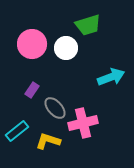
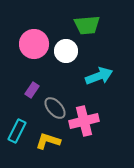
green trapezoid: moved 1 px left; rotated 12 degrees clockwise
pink circle: moved 2 px right
white circle: moved 3 px down
cyan arrow: moved 12 px left, 1 px up
pink cross: moved 1 px right, 2 px up
cyan rectangle: rotated 25 degrees counterclockwise
